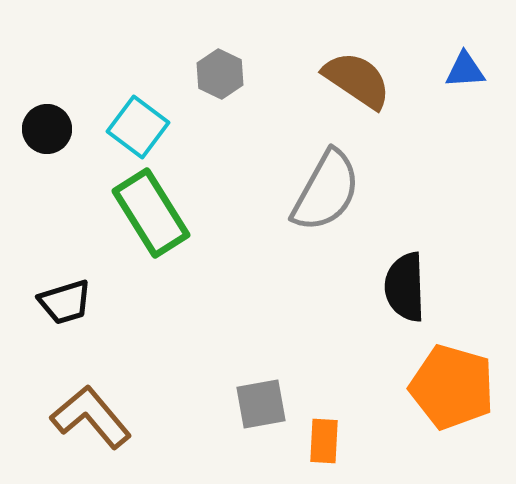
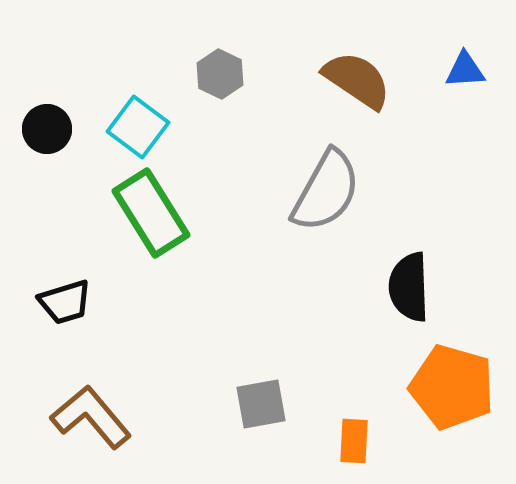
black semicircle: moved 4 px right
orange rectangle: moved 30 px right
